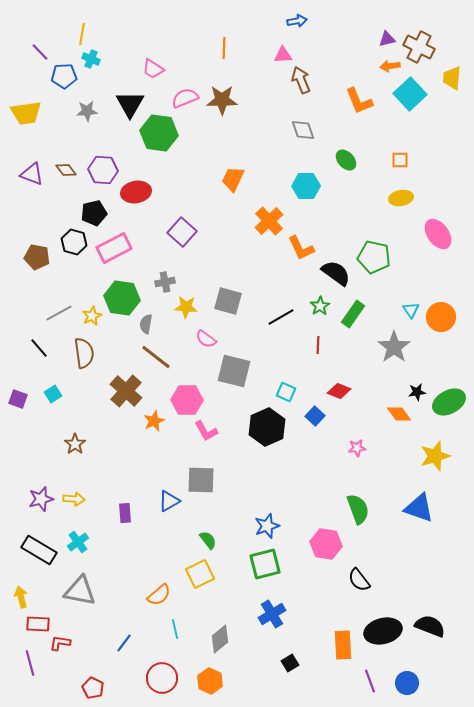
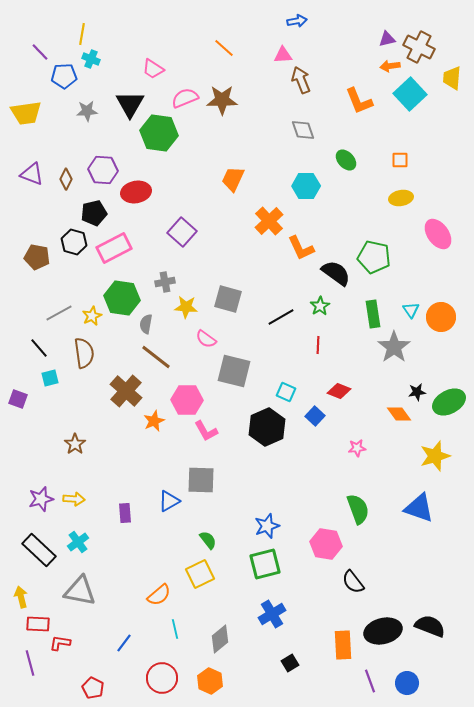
orange line at (224, 48): rotated 50 degrees counterclockwise
brown diamond at (66, 170): moved 9 px down; rotated 65 degrees clockwise
gray square at (228, 301): moved 2 px up
green rectangle at (353, 314): moved 20 px right; rotated 44 degrees counterclockwise
cyan square at (53, 394): moved 3 px left, 16 px up; rotated 18 degrees clockwise
black rectangle at (39, 550): rotated 12 degrees clockwise
black semicircle at (359, 580): moved 6 px left, 2 px down
